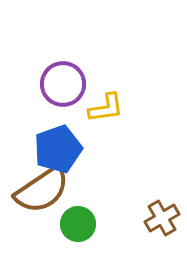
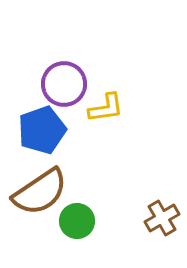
purple circle: moved 1 px right
blue pentagon: moved 16 px left, 19 px up
brown semicircle: moved 2 px left, 2 px down
green circle: moved 1 px left, 3 px up
